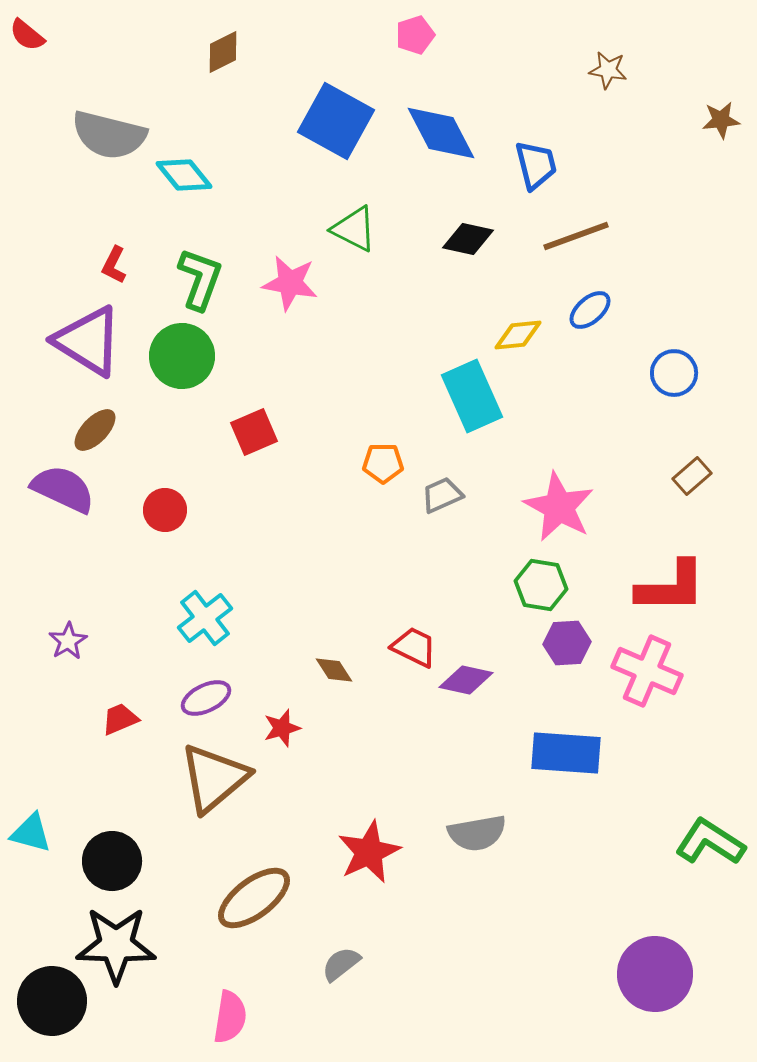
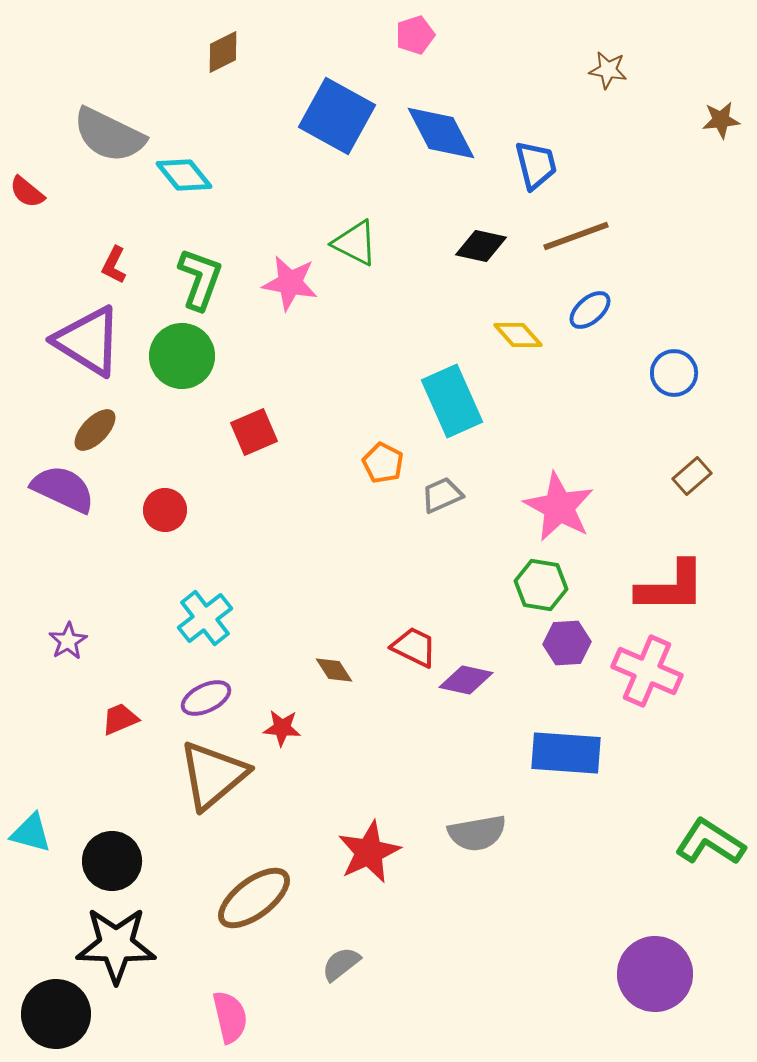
red semicircle at (27, 35): moved 157 px down
blue square at (336, 121): moved 1 px right, 5 px up
gray semicircle at (109, 135): rotated 12 degrees clockwise
green triangle at (354, 229): moved 1 px right, 14 px down
black diamond at (468, 239): moved 13 px right, 7 px down
yellow diamond at (518, 335): rotated 54 degrees clockwise
cyan rectangle at (472, 396): moved 20 px left, 5 px down
orange pentagon at (383, 463): rotated 27 degrees clockwise
red star at (282, 728): rotated 21 degrees clockwise
brown triangle at (214, 778): moved 1 px left, 3 px up
black circle at (52, 1001): moved 4 px right, 13 px down
pink semicircle at (230, 1017): rotated 22 degrees counterclockwise
